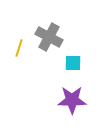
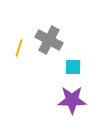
gray cross: moved 3 px down
cyan square: moved 4 px down
